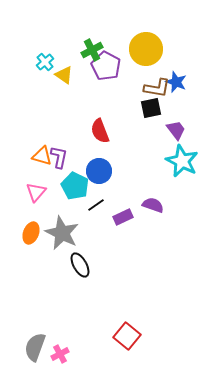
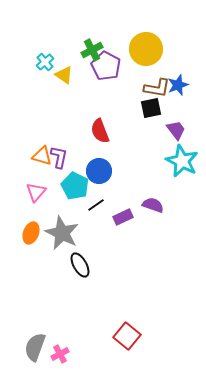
blue star: moved 2 px right, 3 px down; rotated 30 degrees clockwise
